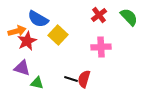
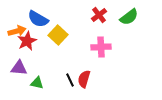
green semicircle: rotated 96 degrees clockwise
purple triangle: moved 3 px left; rotated 12 degrees counterclockwise
black line: moved 1 px left, 1 px down; rotated 48 degrees clockwise
